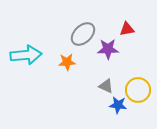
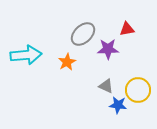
orange star: rotated 24 degrees counterclockwise
